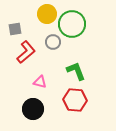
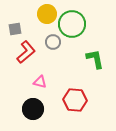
green L-shape: moved 19 px right, 12 px up; rotated 10 degrees clockwise
